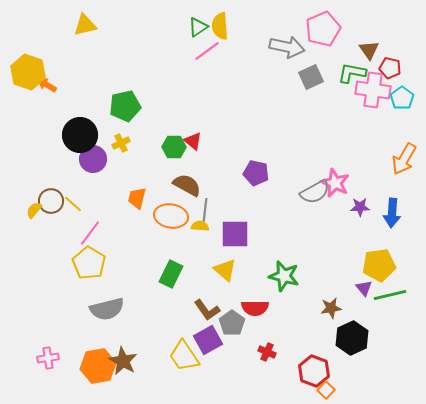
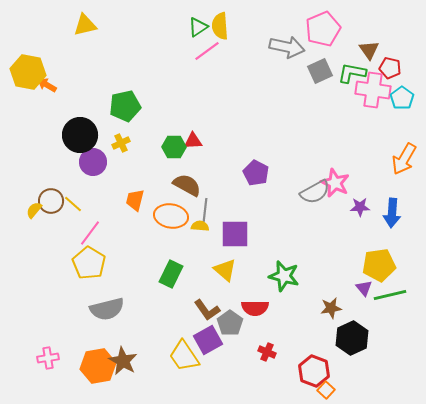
yellow hexagon at (28, 72): rotated 8 degrees counterclockwise
gray square at (311, 77): moved 9 px right, 6 px up
red triangle at (193, 141): rotated 42 degrees counterclockwise
purple circle at (93, 159): moved 3 px down
purple pentagon at (256, 173): rotated 15 degrees clockwise
orange trapezoid at (137, 198): moved 2 px left, 2 px down
gray pentagon at (232, 323): moved 2 px left
